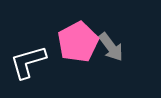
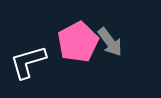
gray arrow: moved 1 px left, 5 px up
